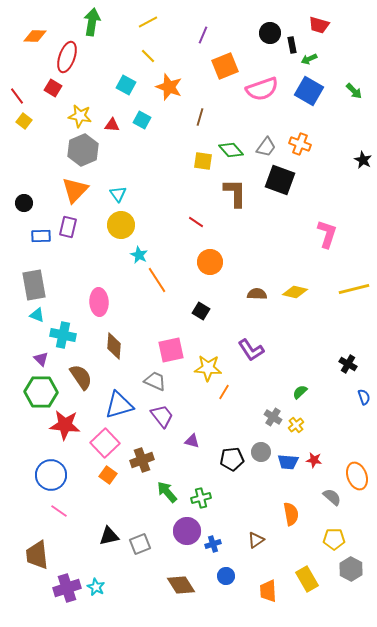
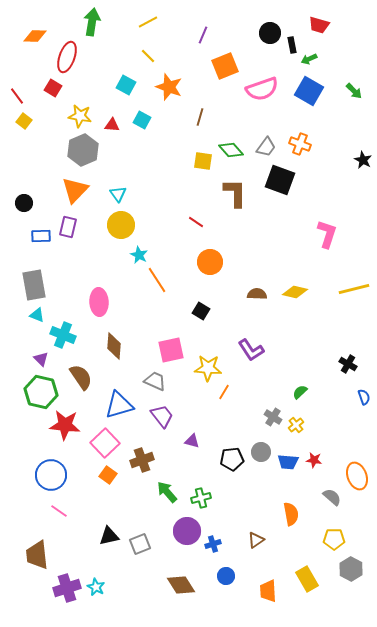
cyan cross at (63, 335): rotated 10 degrees clockwise
green hexagon at (41, 392): rotated 12 degrees clockwise
